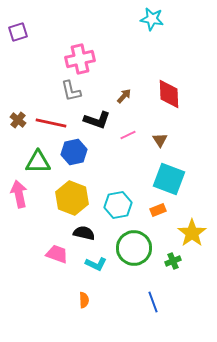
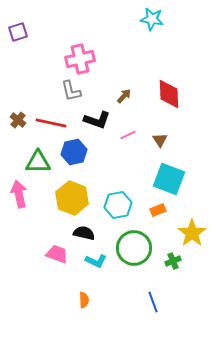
cyan L-shape: moved 3 px up
